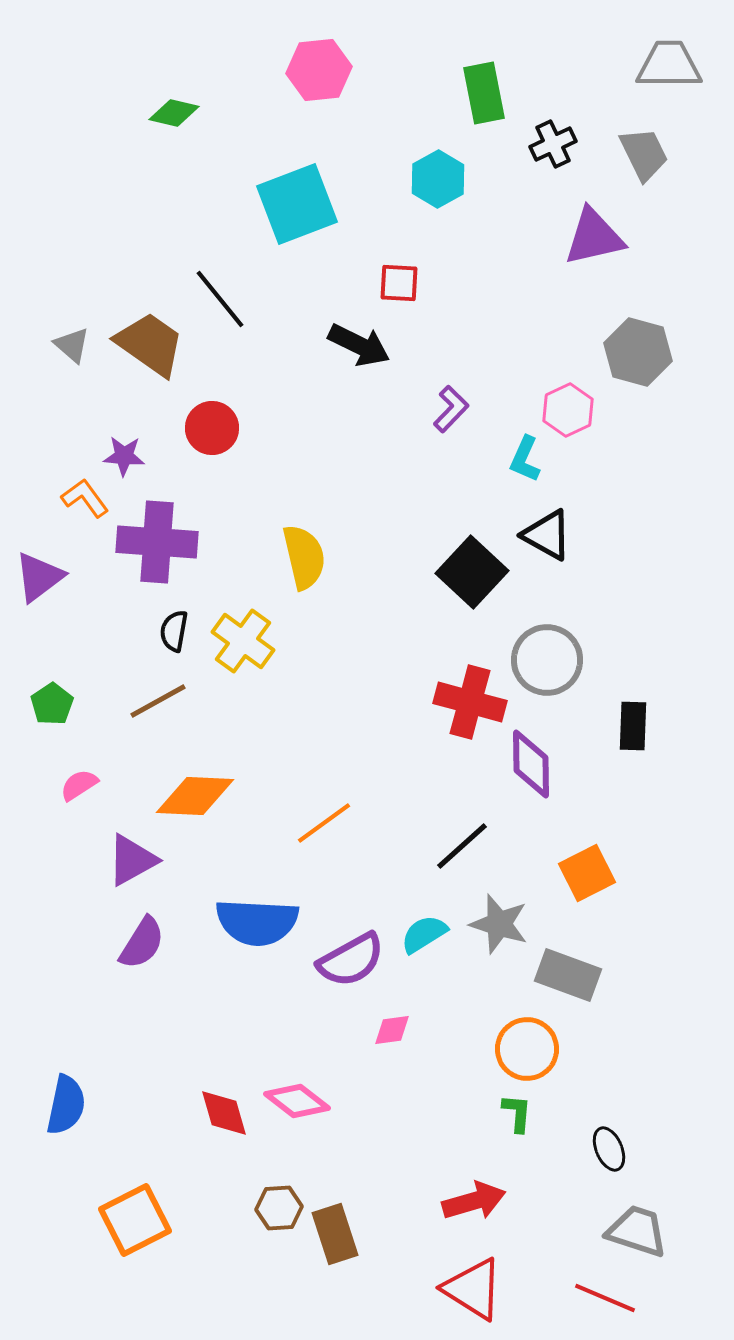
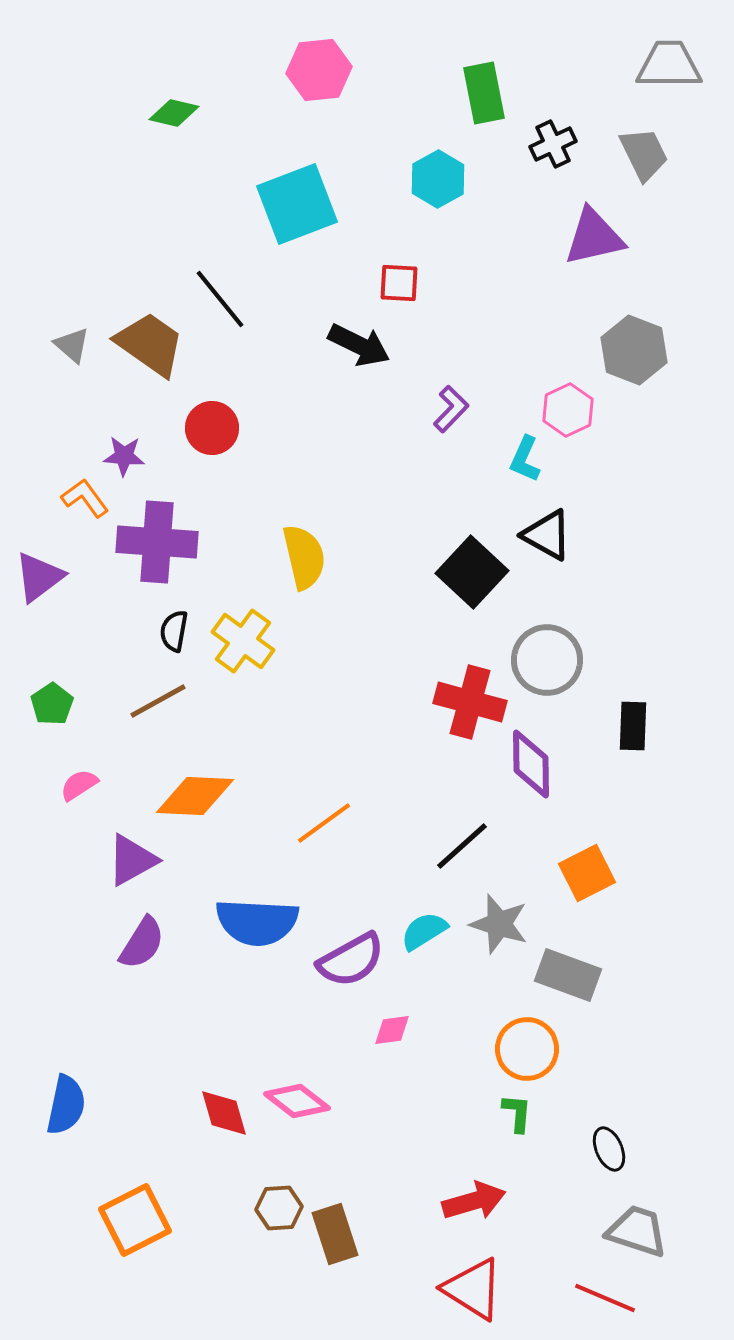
gray hexagon at (638, 352): moved 4 px left, 2 px up; rotated 6 degrees clockwise
cyan semicircle at (424, 934): moved 3 px up
